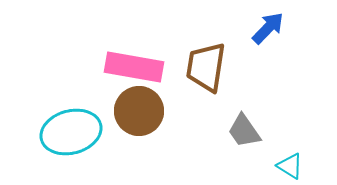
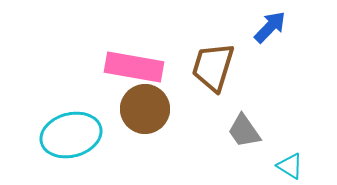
blue arrow: moved 2 px right, 1 px up
brown trapezoid: moved 7 px right; rotated 8 degrees clockwise
brown circle: moved 6 px right, 2 px up
cyan ellipse: moved 3 px down
